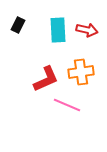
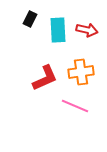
black rectangle: moved 12 px right, 6 px up
red L-shape: moved 1 px left, 1 px up
pink line: moved 8 px right, 1 px down
